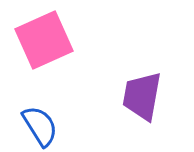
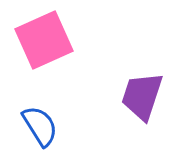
purple trapezoid: rotated 8 degrees clockwise
